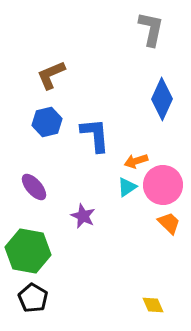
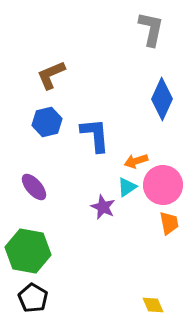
purple star: moved 20 px right, 9 px up
orange trapezoid: rotated 35 degrees clockwise
